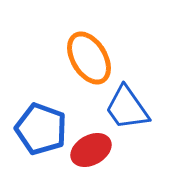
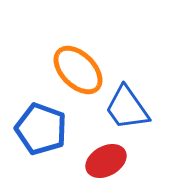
orange ellipse: moved 11 px left, 12 px down; rotated 14 degrees counterclockwise
red ellipse: moved 15 px right, 11 px down
